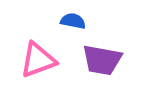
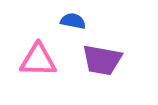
pink triangle: rotated 21 degrees clockwise
